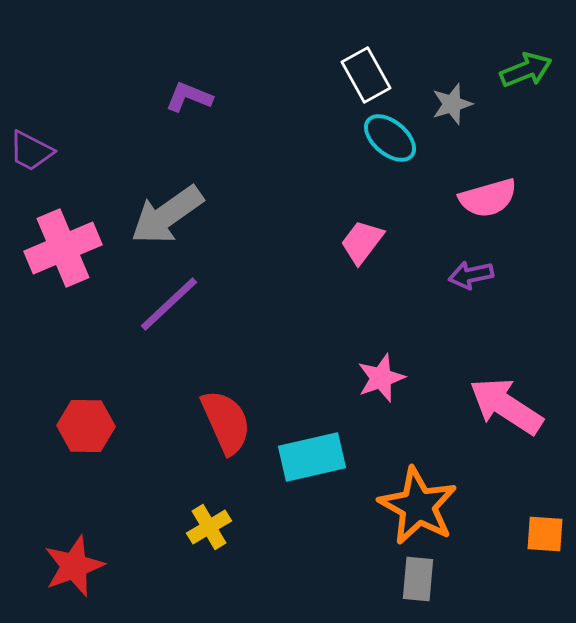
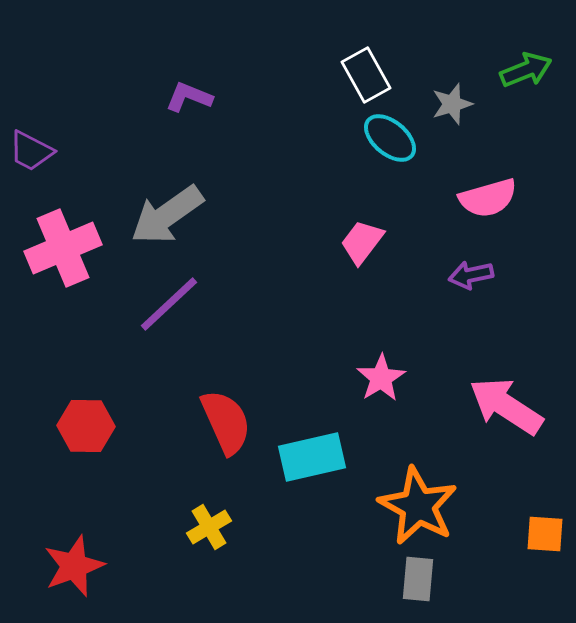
pink star: rotated 12 degrees counterclockwise
